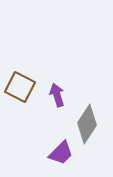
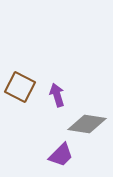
gray diamond: rotated 66 degrees clockwise
purple trapezoid: moved 2 px down
